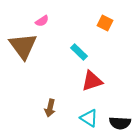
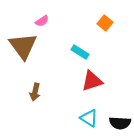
orange square: rotated 14 degrees clockwise
cyan rectangle: moved 1 px right; rotated 12 degrees counterclockwise
brown arrow: moved 15 px left, 16 px up
